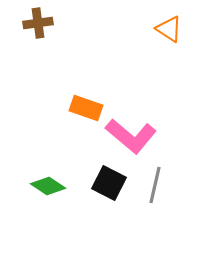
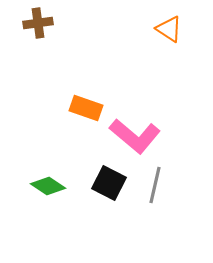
pink L-shape: moved 4 px right
